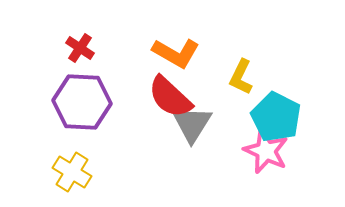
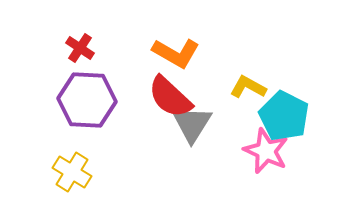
yellow L-shape: moved 7 px right, 10 px down; rotated 93 degrees clockwise
purple hexagon: moved 5 px right, 2 px up
cyan pentagon: moved 8 px right, 1 px up
